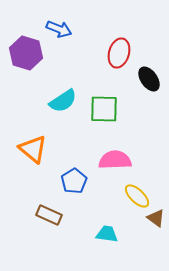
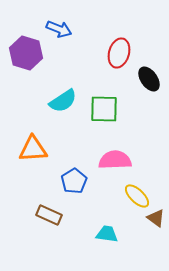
orange triangle: rotated 44 degrees counterclockwise
